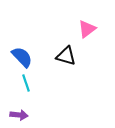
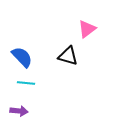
black triangle: moved 2 px right
cyan line: rotated 66 degrees counterclockwise
purple arrow: moved 4 px up
